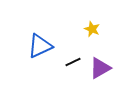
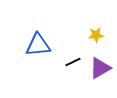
yellow star: moved 4 px right, 6 px down; rotated 28 degrees counterclockwise
blue triangle: moved 2 px left, 1 px up; rotated 20 degrees clockwise
